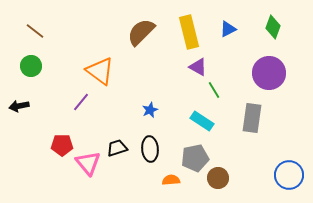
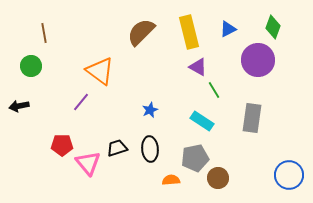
brown line: moved 9 px right, 2 px down; rotated 42 degrees clockwise
purple circle: moved 11 px left, 13 px up
